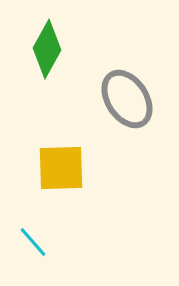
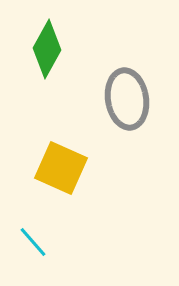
gray ellipse: rotated 24 degrees clockwise
yellow square: rotated 26 degrees clockwise
